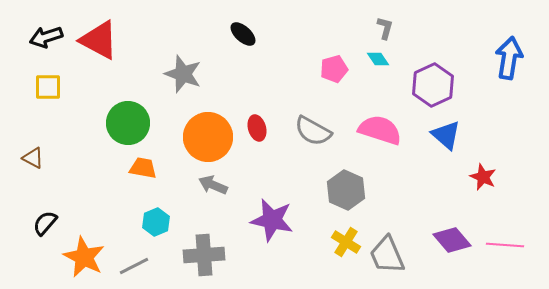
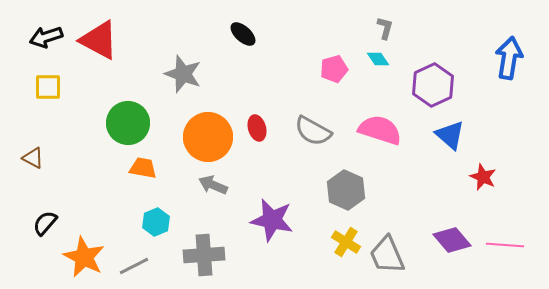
blue triangle: moved 4 px right
